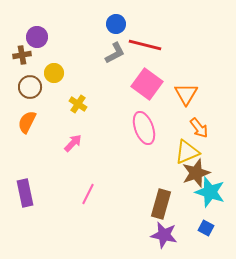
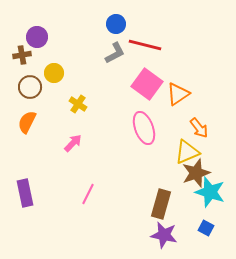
orange triangle: moved 8 px left; rotated 25 degrees clockwise
